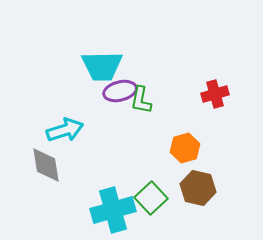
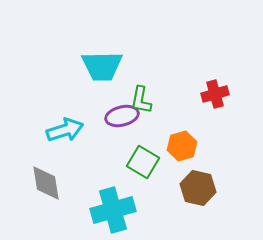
purple ellipse: moved 2 px right, 25 px down
orange hexagon: moved 3 px left, 2 px up
gray diamond: moved 18 px down
green square: moved 8 px left, 36 px up; rotated 16 degrees counterclockwise
